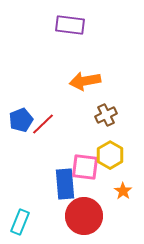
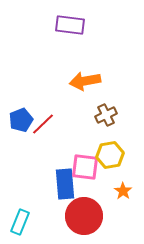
yellow hexagon: rotated 20 degrees clockwise
